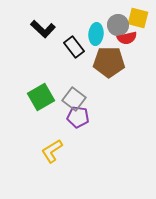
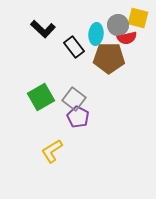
brown pentagon: moved 4 px up
purple pentagon: rotated 20 degrees clockwise
